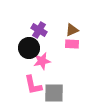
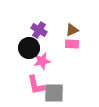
pink L-shape: moved 3 px right
